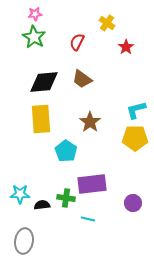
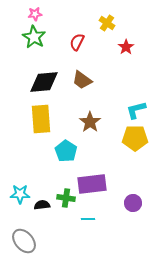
brown trapezoid: moved 1 px down
cyan line: rotated 16 degrees counterclockwise
gray ellipse: rotated 50 degrees counterclockwise
